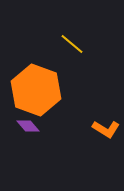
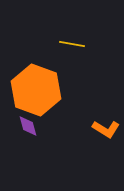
yellow line: rotated 30 degrees counterclockwise
purple diamond: rotated 25 degrees clockwise
